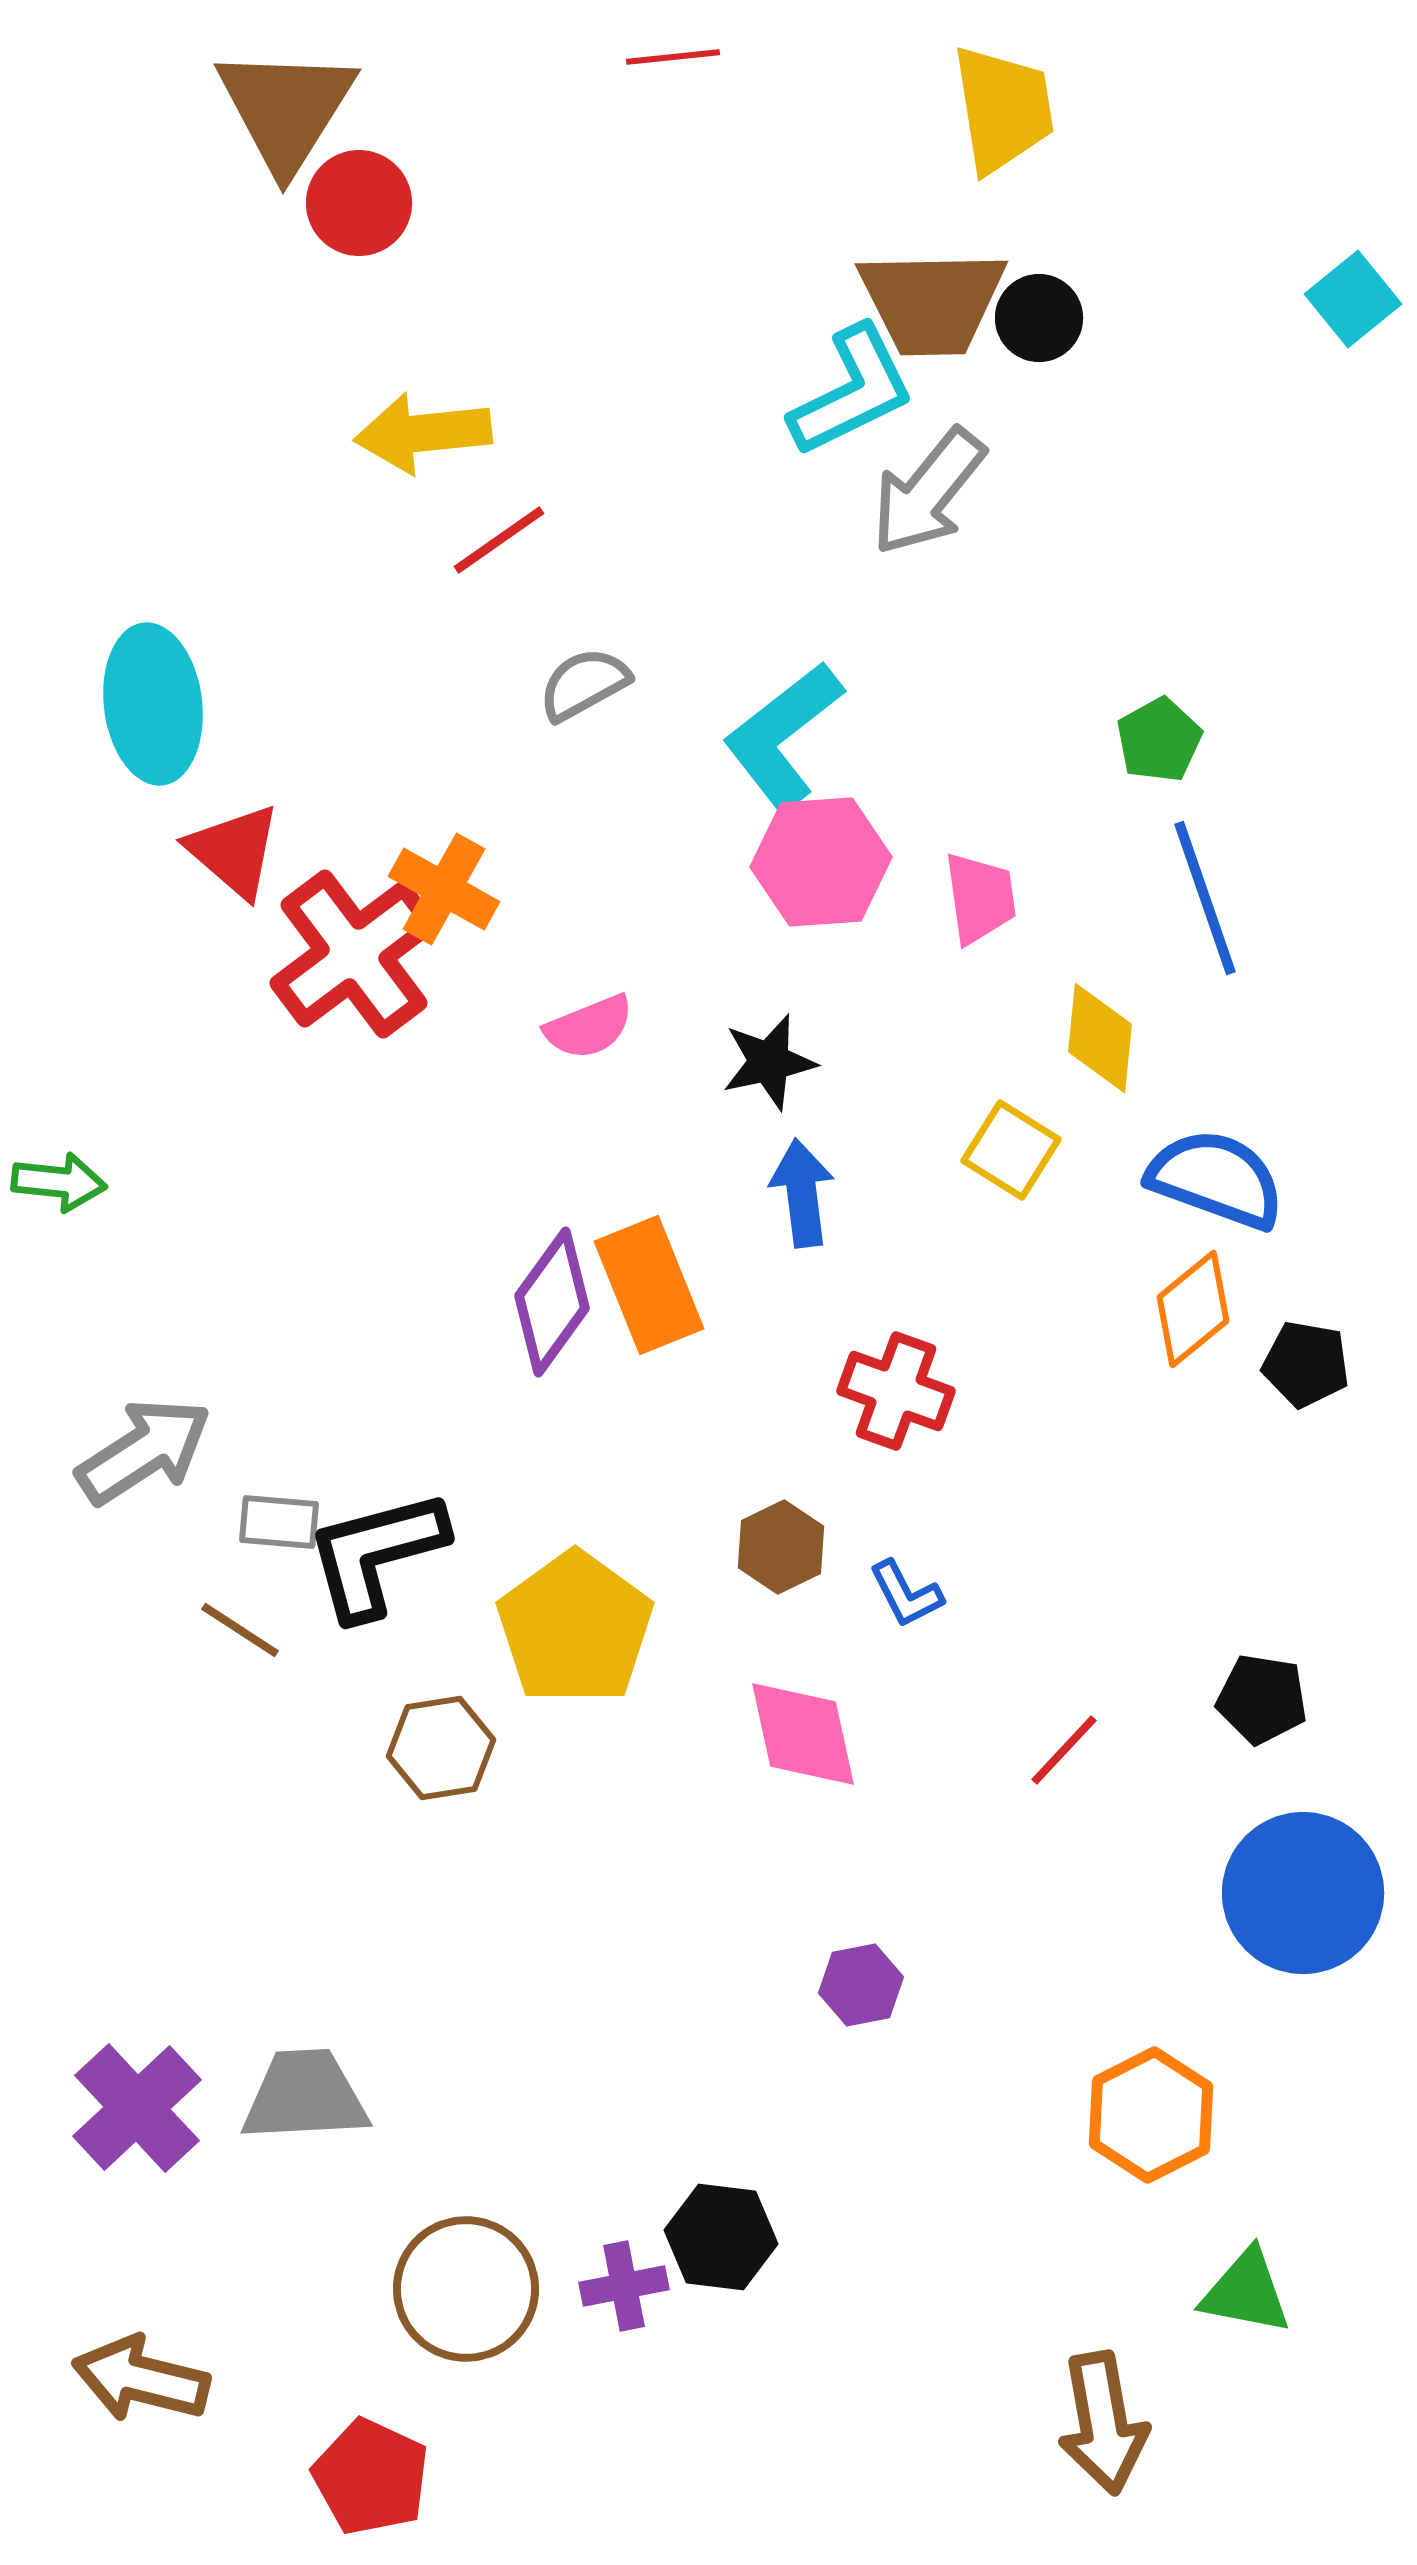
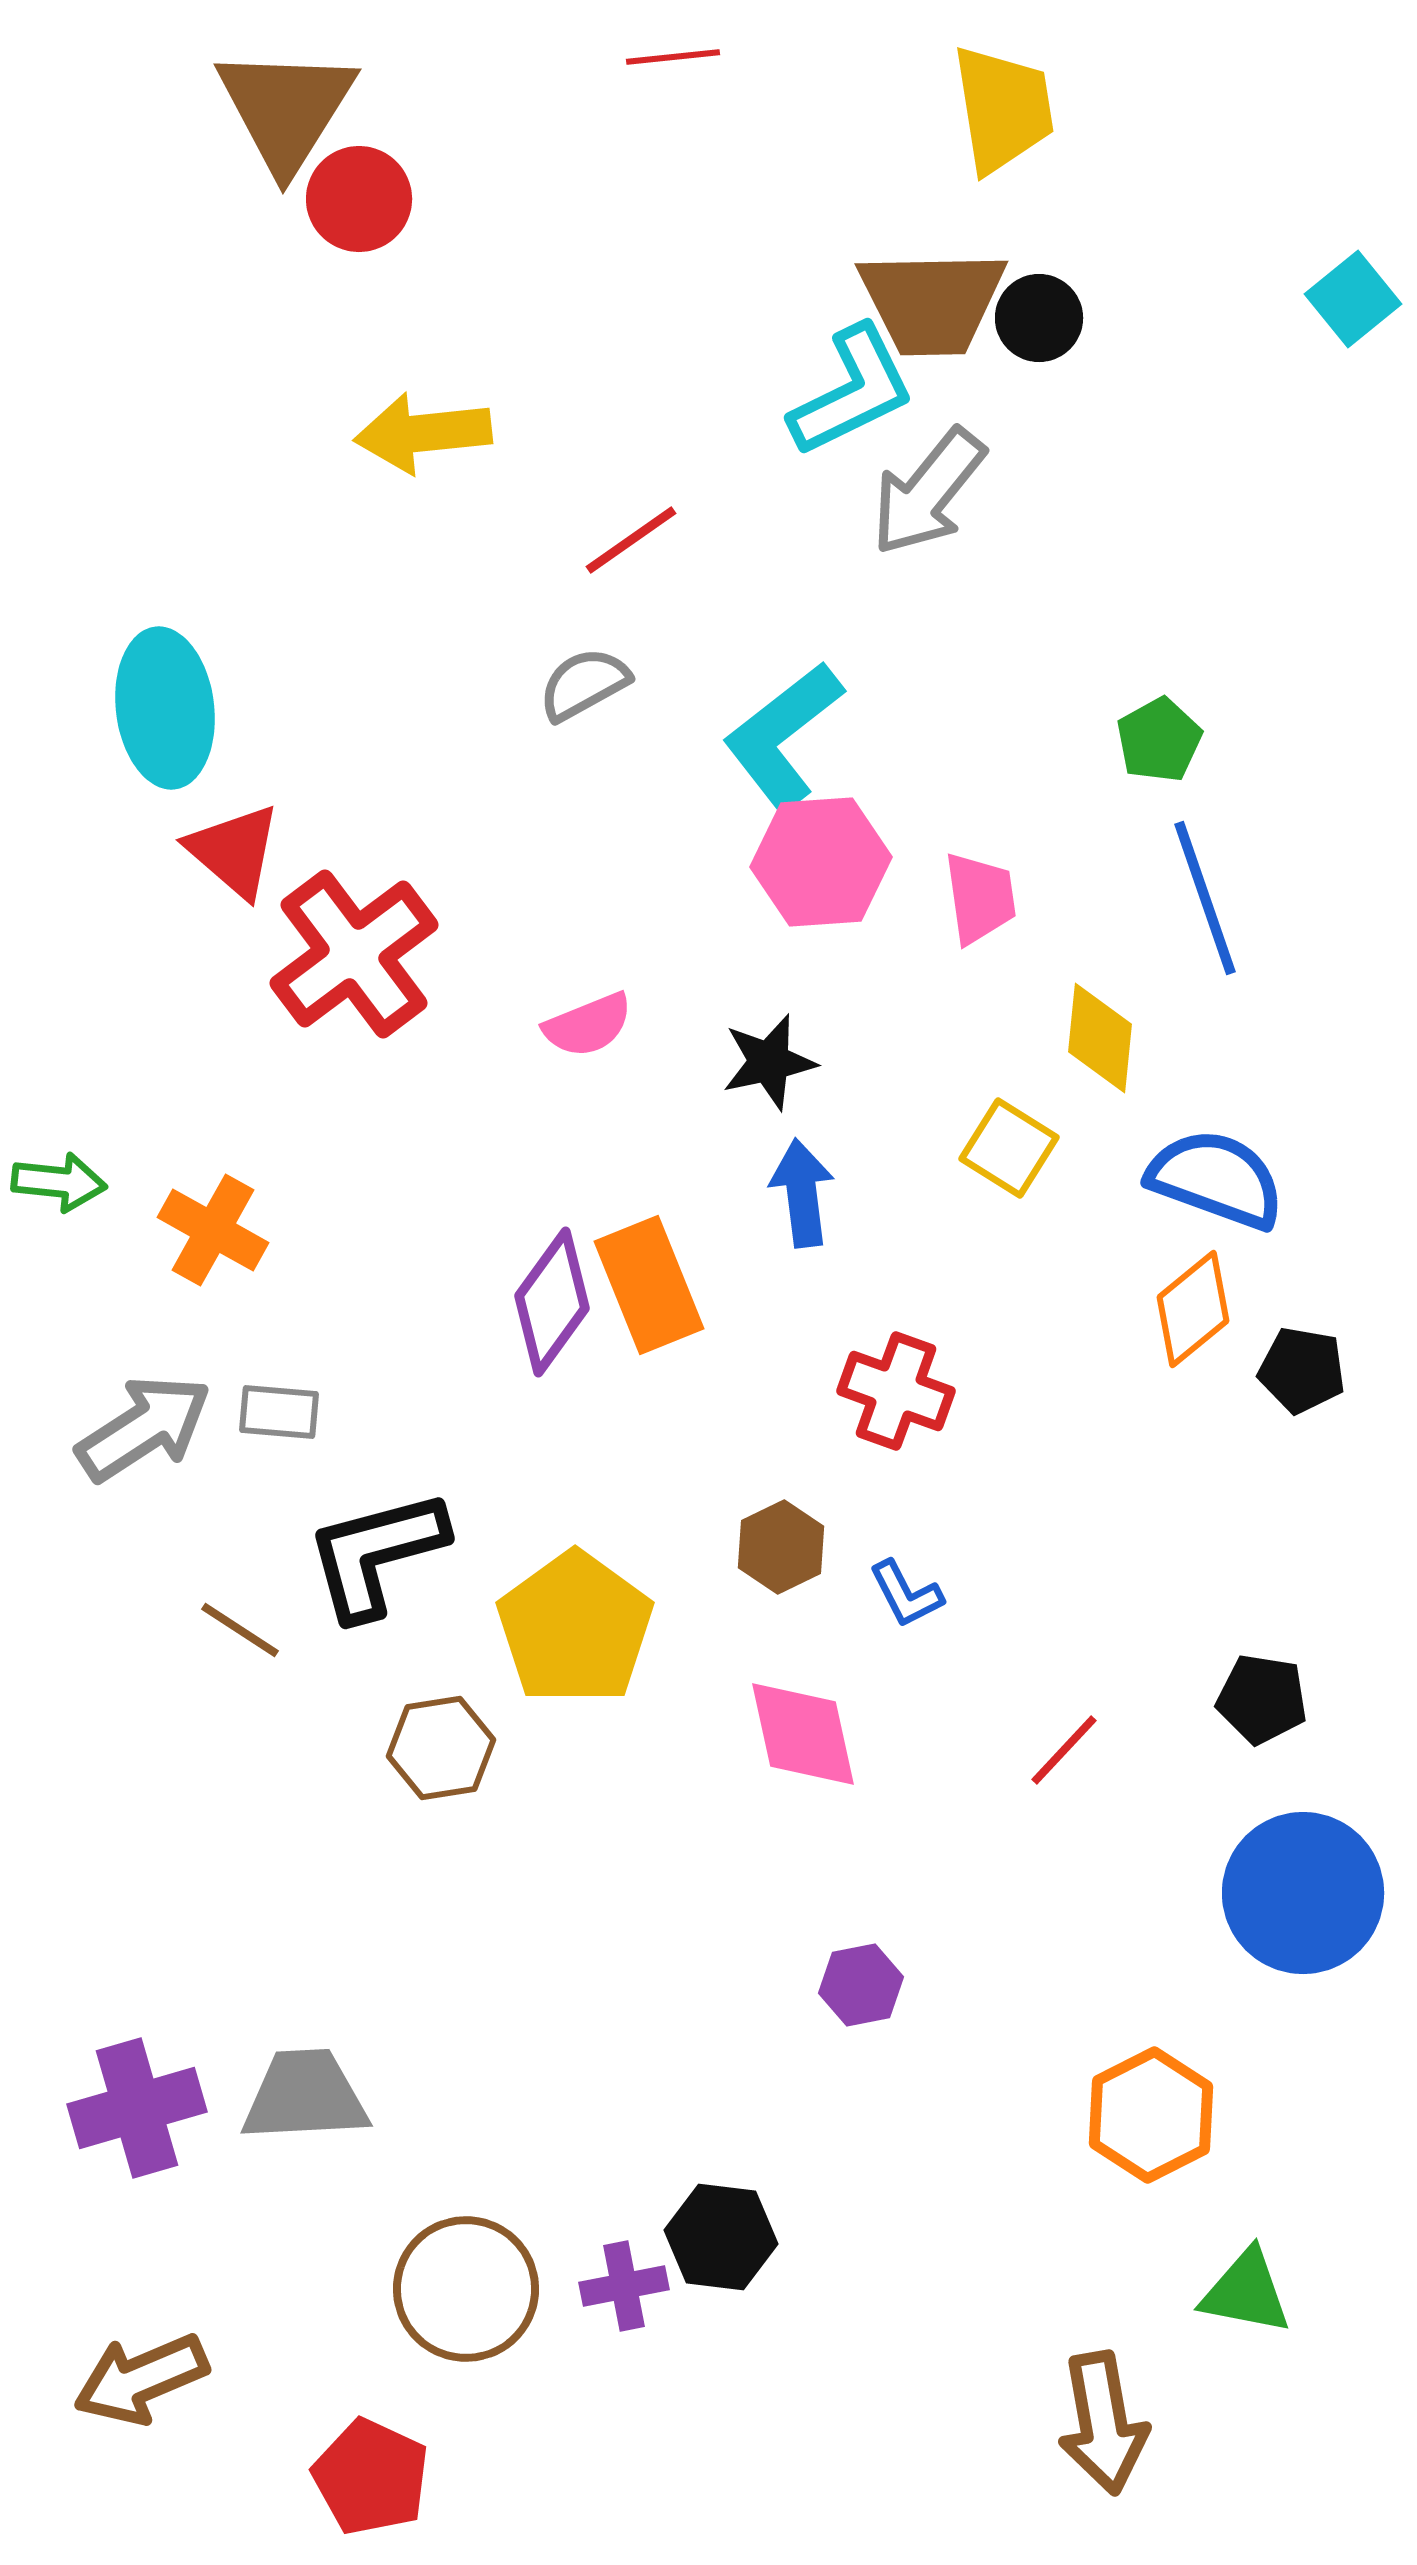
red circle at (359, 203): moved 4 px up
red line at (499, 540): moved 132 px right
cyan ellipse at (153, 704): moved 12 px right, 4 px down
orange cross at (444, 889): moved 231 px left, 341 px down
pink semicircle at (589, 1027): moved 1 px left, 2 px up
yellow square at (1011, 1150): moved 2 px left, 2 px up
black pentagon at (1306, 1364): moved 4 px left, 6 px down
gray arrow at (144, 1451): moved 23 px up
gray rectangle at (279, 1522): moved 110 px up
purple cross at (137, 2108): rotated 27 degrees clockwise
brown arrow at (141, 2379): rotated 37 degrees counterclockwise
